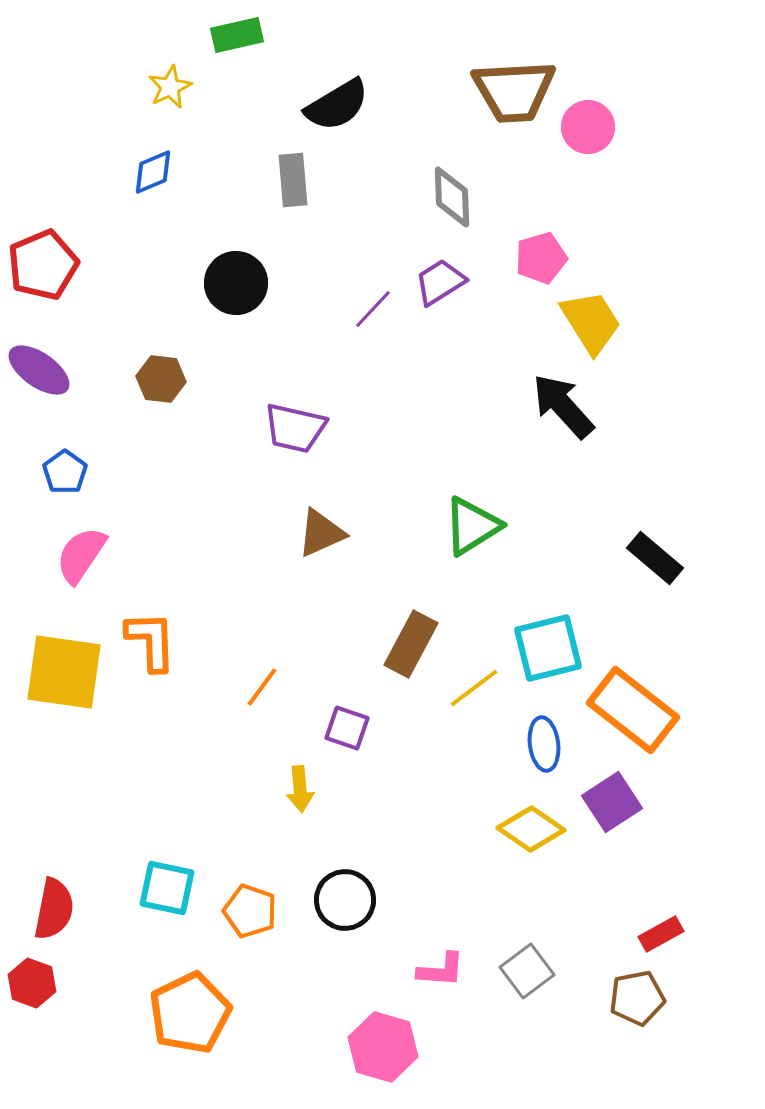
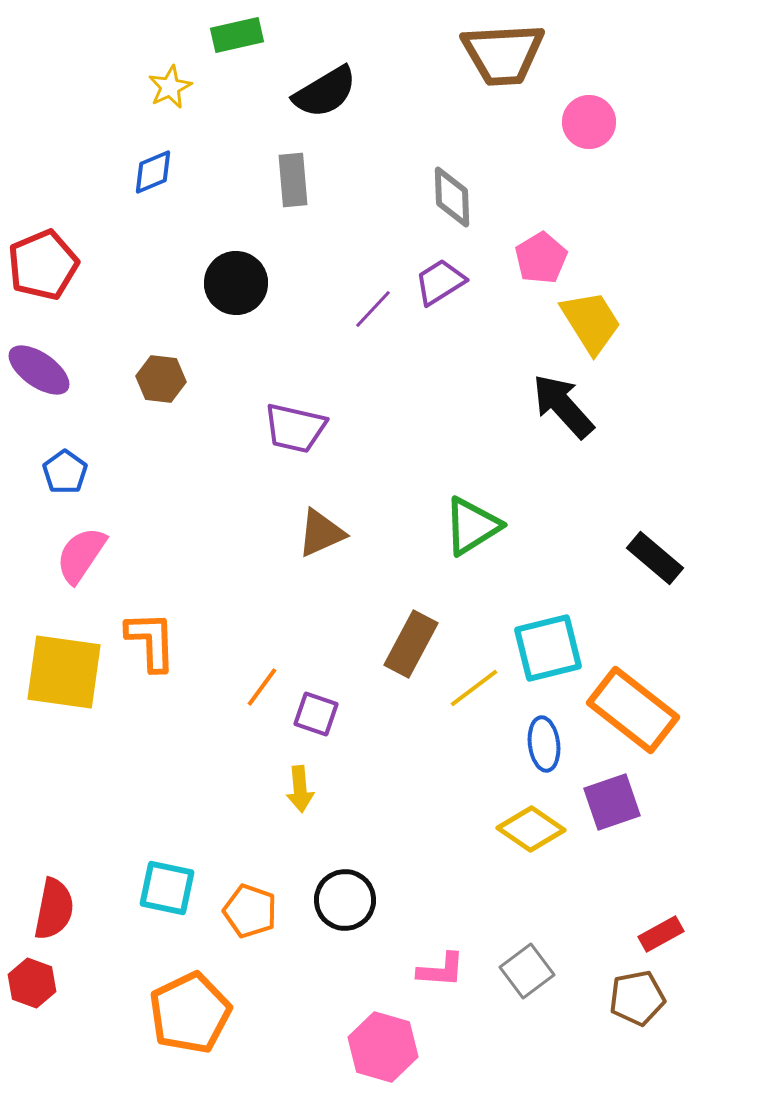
brown trapezoid at (514, 91): moved 11 px left, 37 px up
black semicircle at (337, 105): moved 12 px left, 13 px up
pink circle at (588, 127): moved 1 px right, 5 px up
pink pentagon at (541, 258): rotated 15 degrees counterclockwise
purple square at (347, 728): moved 31 px left, 14 px up
purple square at (612, 802): rotated 14 degrees clockwise
